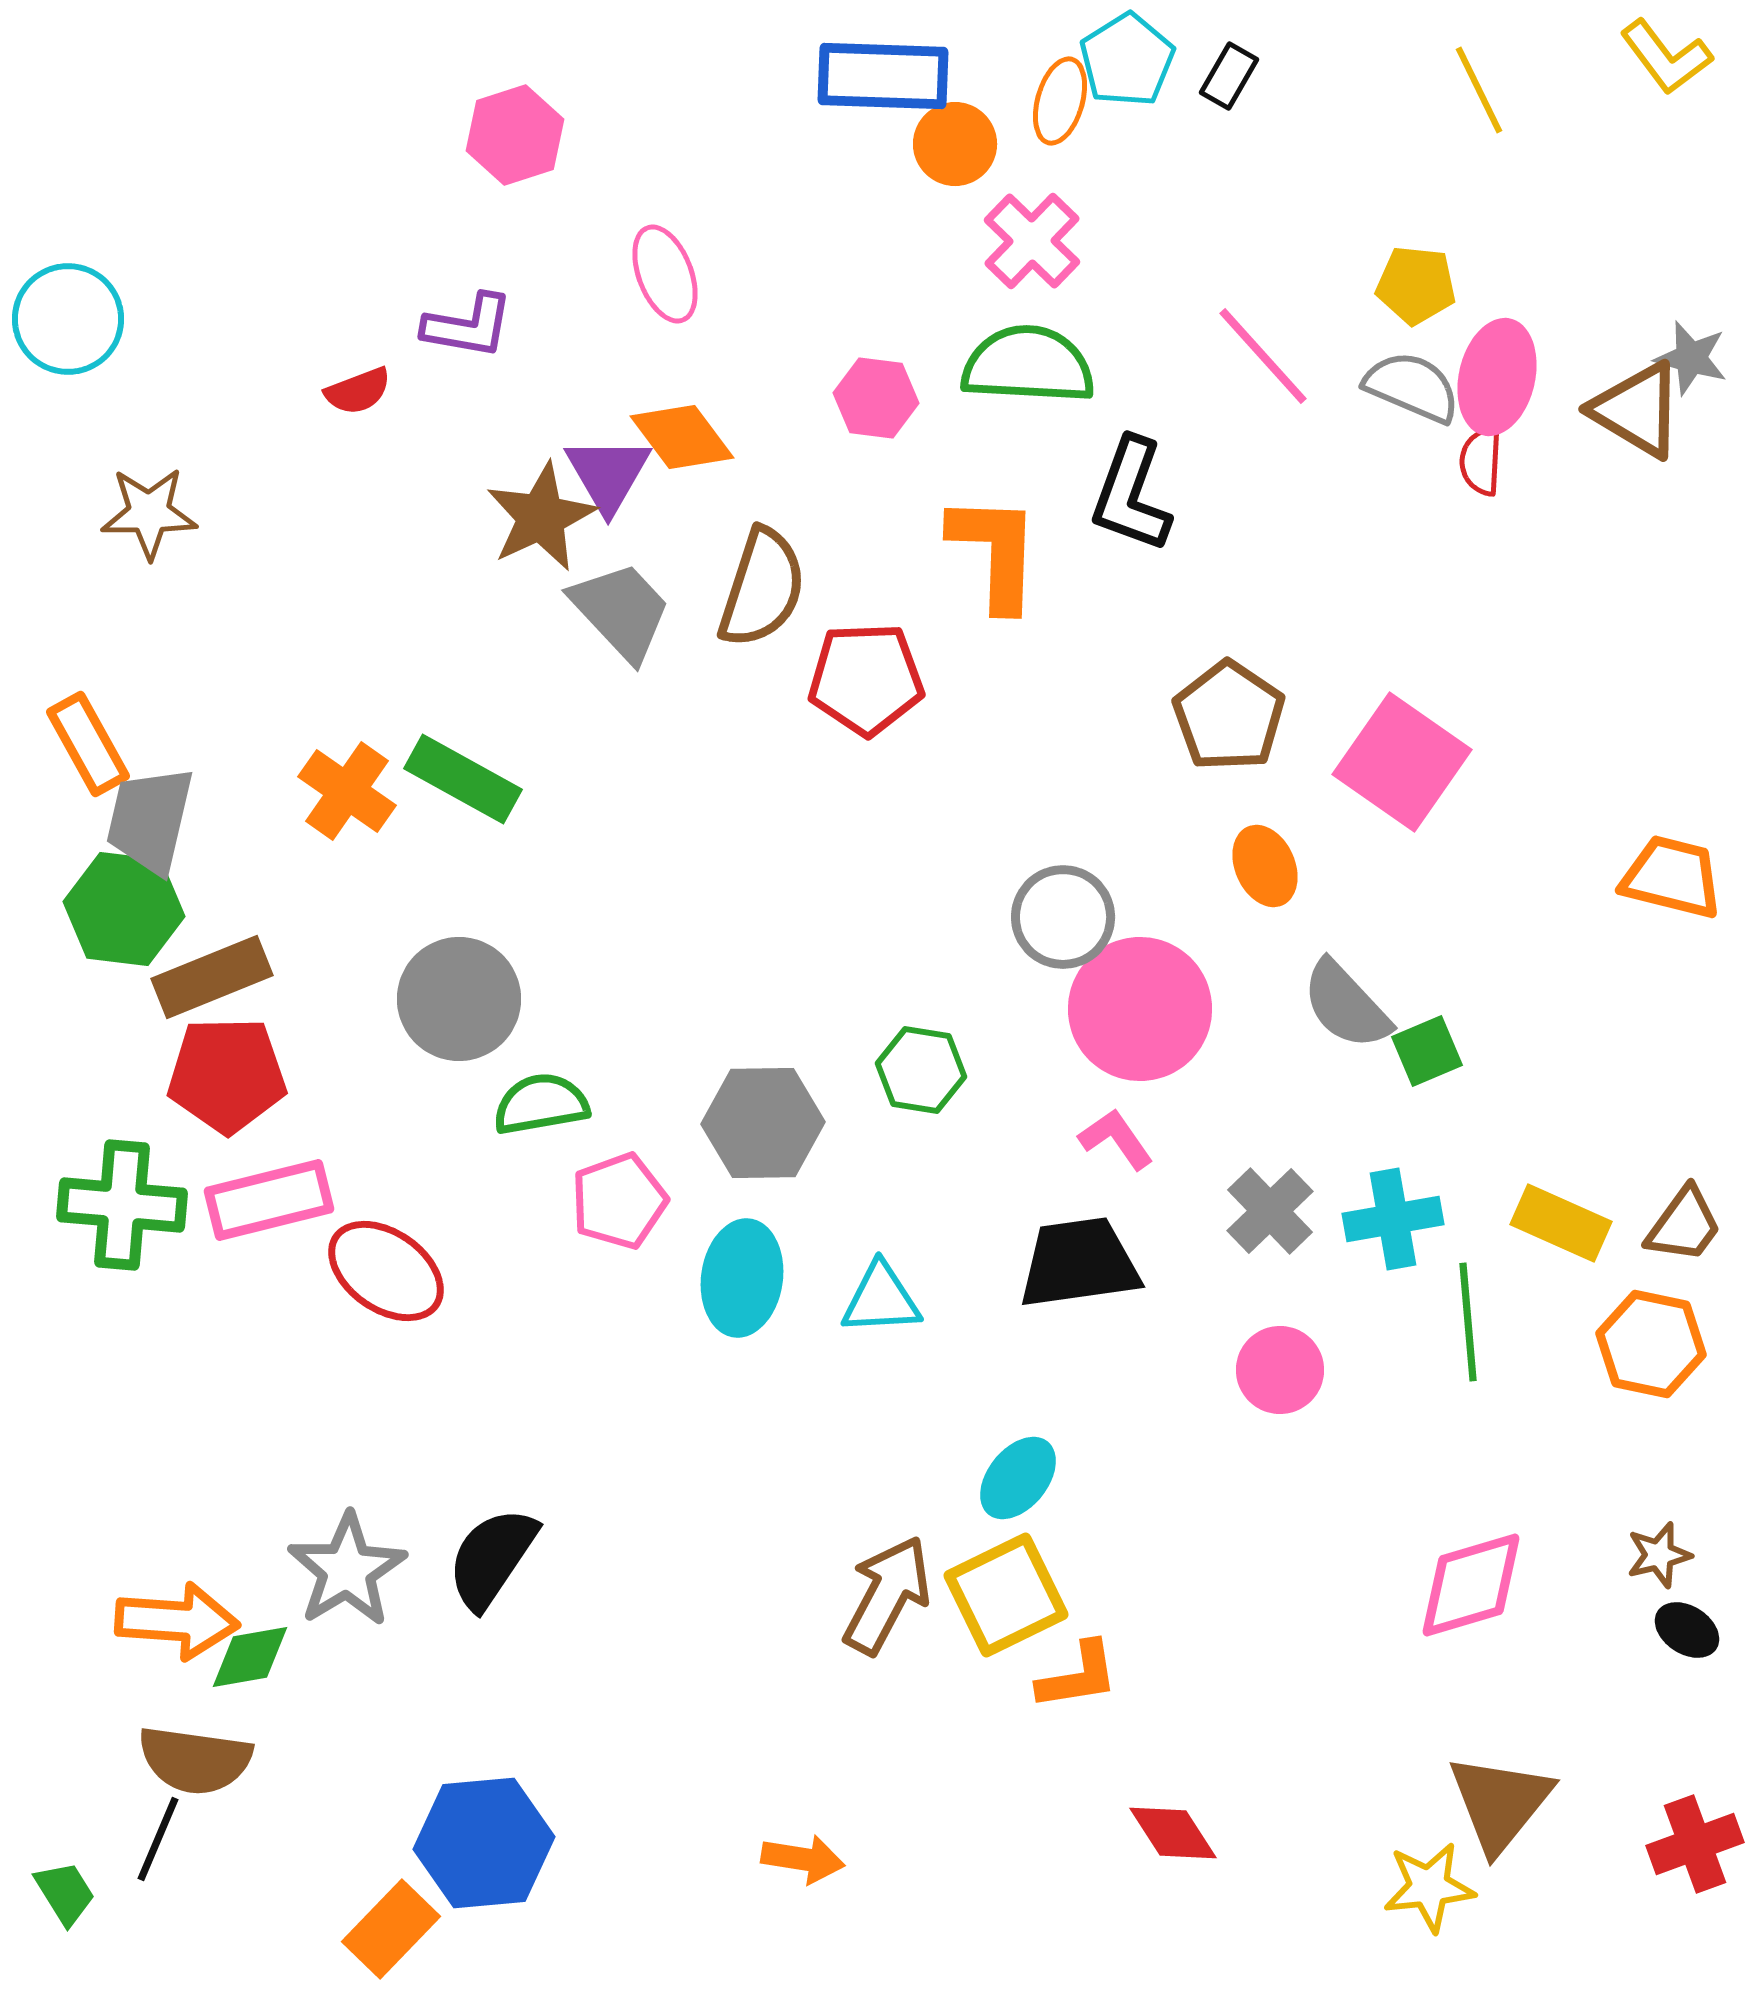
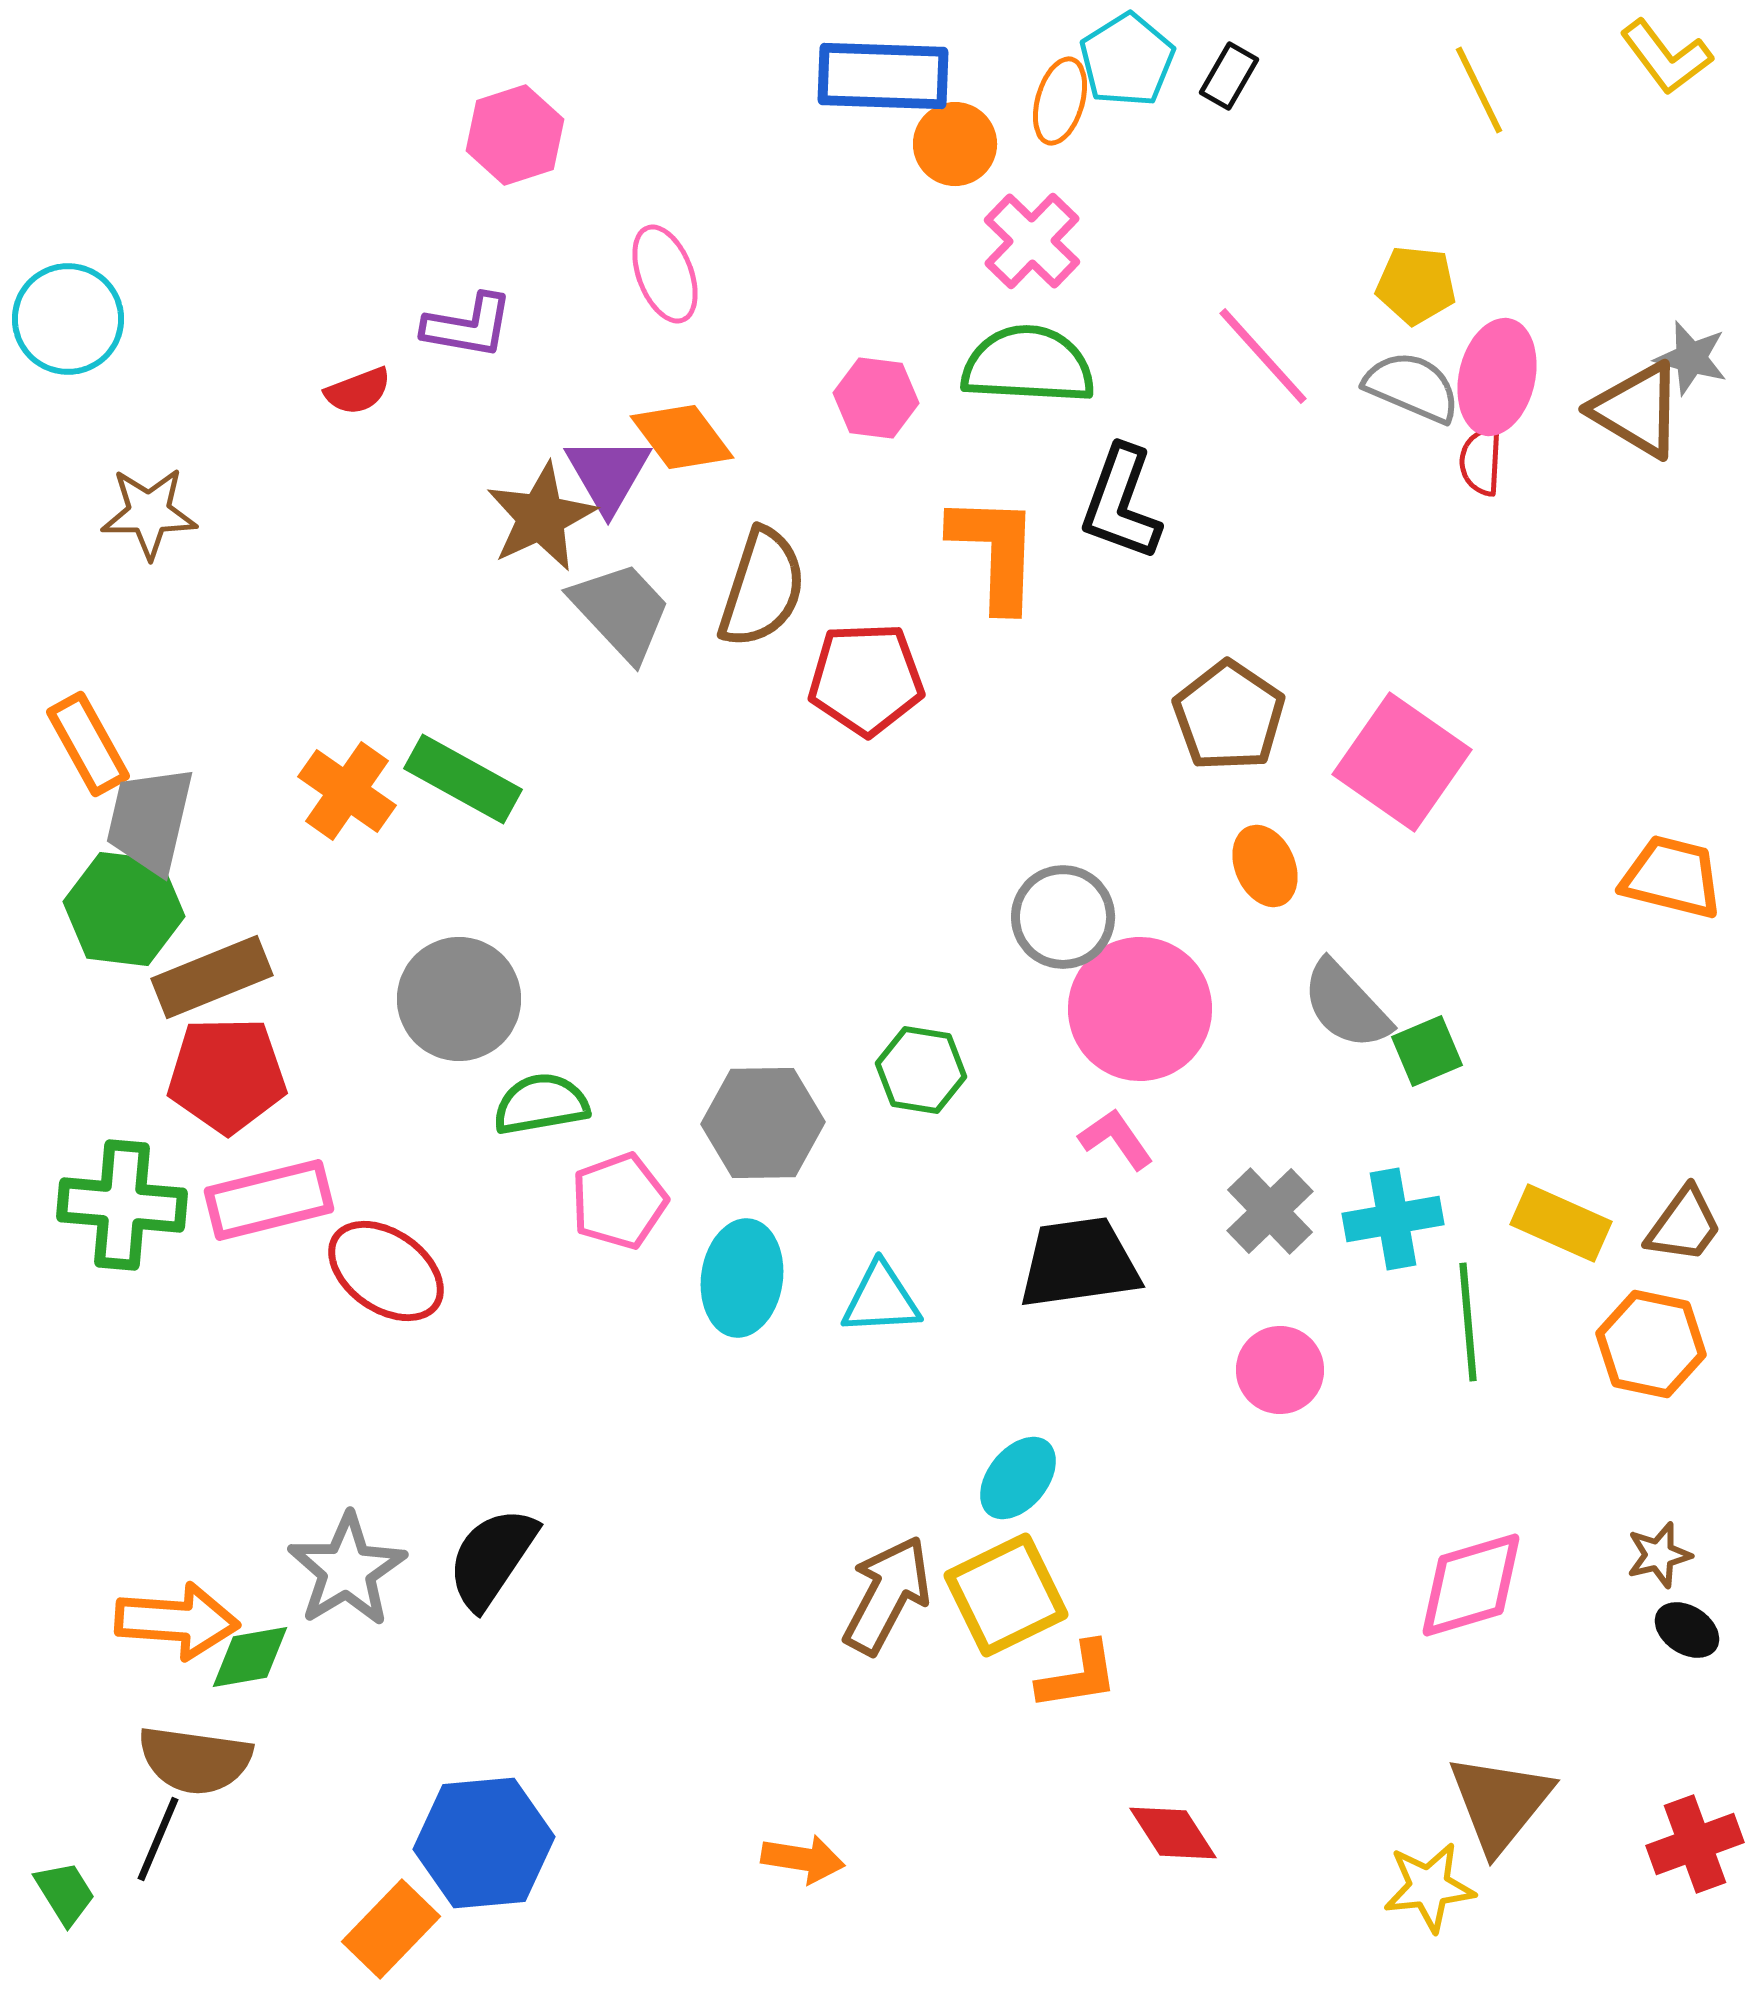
black L-shape at (1131, 495): moved 10 px left, 8 px down
